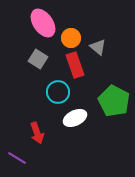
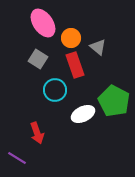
cyan circle: moved 3 px left, 2 px up
white ellipse: moved 8 px right, 4 px up
